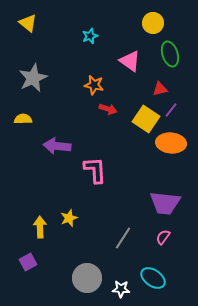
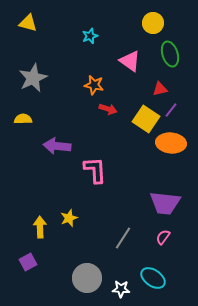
yellow triangle: rotated 24 degrees counterclockwise
